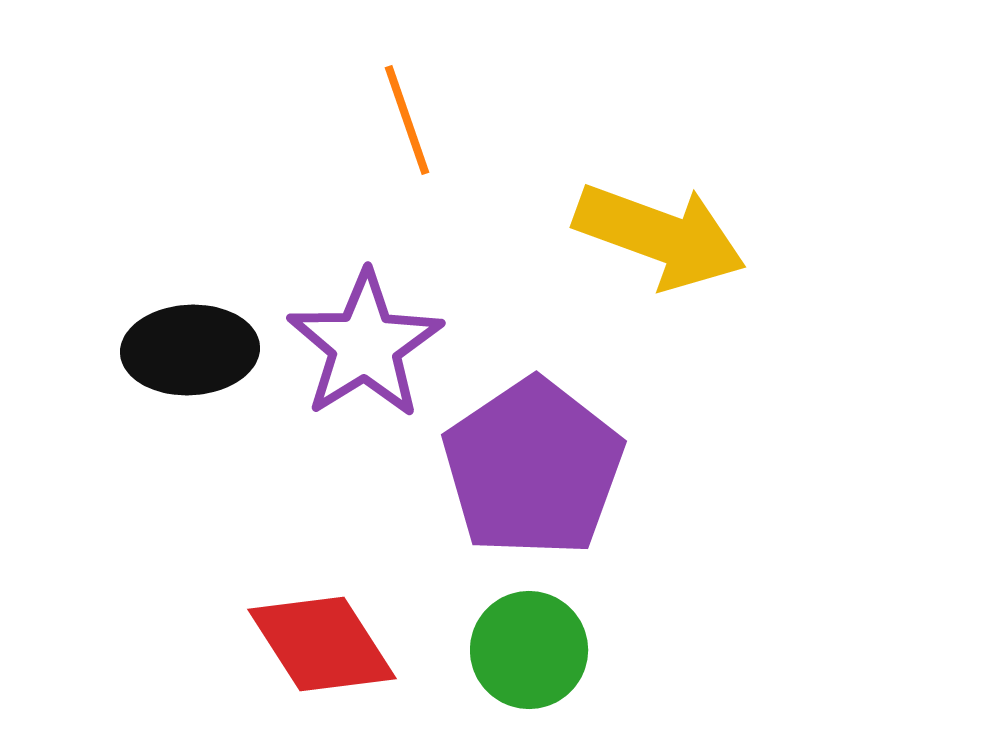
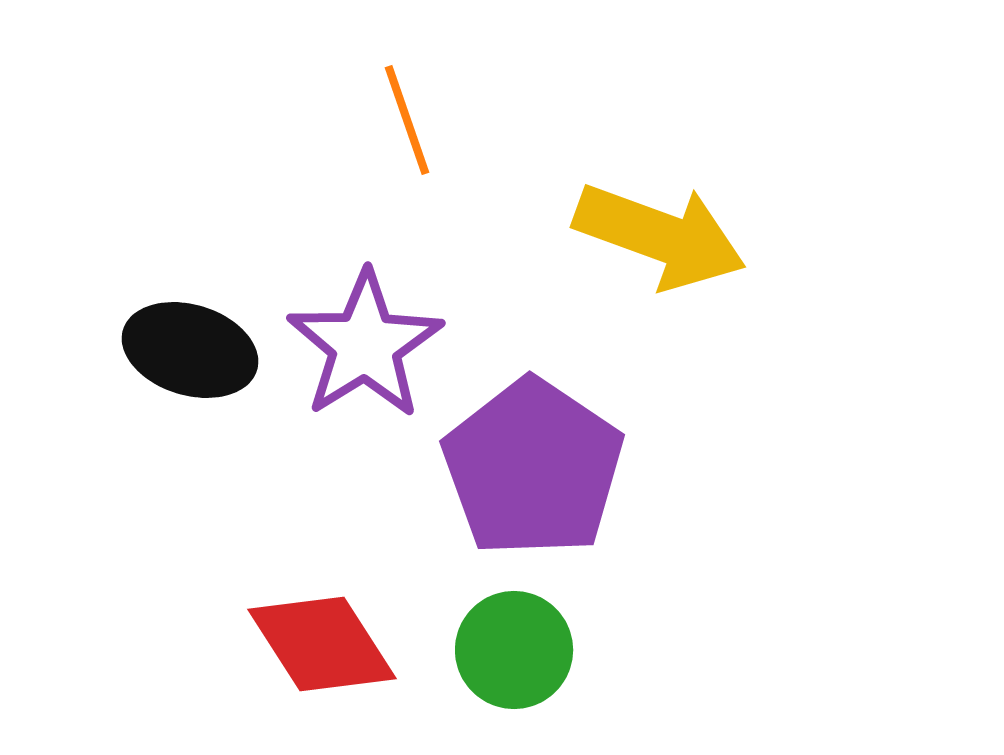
black ellipse: rotated 20 degrees clockwise
purple pentagon: rotated 4 degrees counterclockwise
green circle: moved 15 px left
